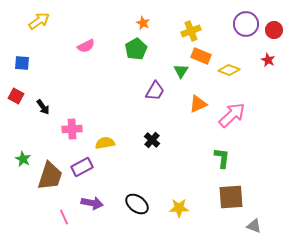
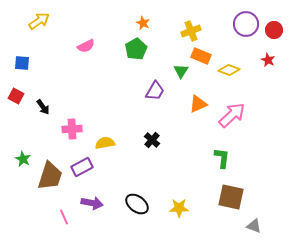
brown square: rotated 16 degrees clockwise
